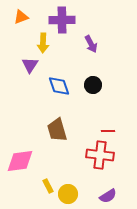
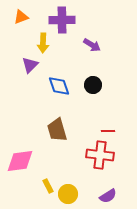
purple arrow: moved 1 px right, 1 px down; rotated 30 degrees counterclockwise
purple triangle: rotated 12 degrees clockwise
